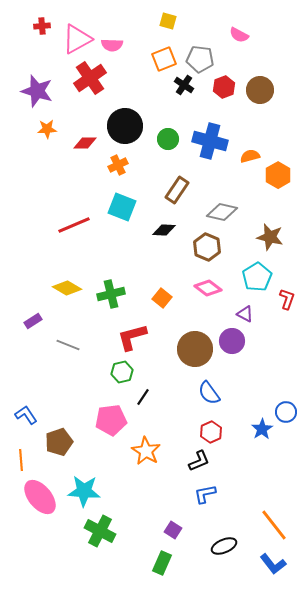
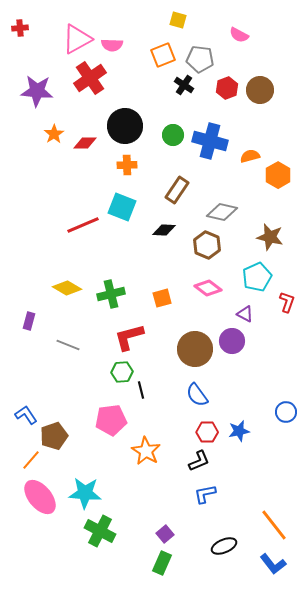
yellow square at (168, 21): moved 10 px right, 1 px up
red cross at (42, 26): moved 22 px left, 2 px down
orange square at (164, 59): moved 1 px left, 4 px up
red hexagon at (224, 87): moved 3 px right, 1 px down
purple star at (37, 91): rotated 12 degrees counterclockwise
orange star at (47, 129): moved 7 px right, 5 px down; rotated 30 degrees counterclockwise
green circle at (168, 139): moved 5 px right, 4 px up
orange cross at (118, 165): moved 9 px right; rotated 24 degrees clockwise
red line at (74, 225): moved 9 px right
brown hexagon at (207, 247): moved 2 px up
cyan pentagon at (257, 277): rotated 8 degrees clockwise
orange square at (162, 298): rotated 36 degrees clockwise
red L-shape at (287, 299): moved 3 px down
purple rectangle at (33, 321): moved 4 px left; rotated 42 degrees counterclockwise
red L-shape at (132, 337): moved 3 px left
green hexagon at (122, 372): rotated 10 degrees clockwise
blue semicircle at (209, 393): moved 12 px left, 2 px down
black line at (143, 397): moved 2 px left, 7 px up; rotated 48 degrees counterclockwise
blue star at (262, 429): moved 23 px left, 2 px down; rotated 20 degrees clockwise
red hexagon at (211, 432): moved 4 px left; rotated 25 degrees clockwise
brown pentagon at (59, 442): moved 5 px left, 6 px up
orange line at (21, 460): moved 10 px right; rotated 45 degrees clockwise
cyan star at (84, 491): moved 1 px right, 2 px down
purple square at (173, 530): moved 8 px left, 4 px down; rotated 18 degrees clockwise
